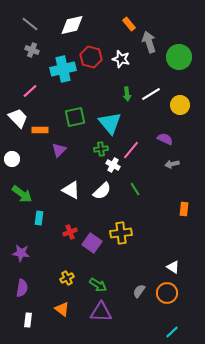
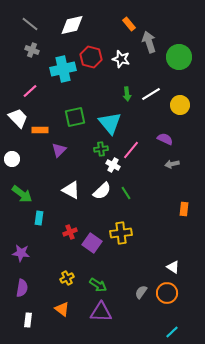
green line at (135, 189): moved 9 px left, 4 px down
gray semicircle at (139, 291): moved 2 px right, 1 px down
